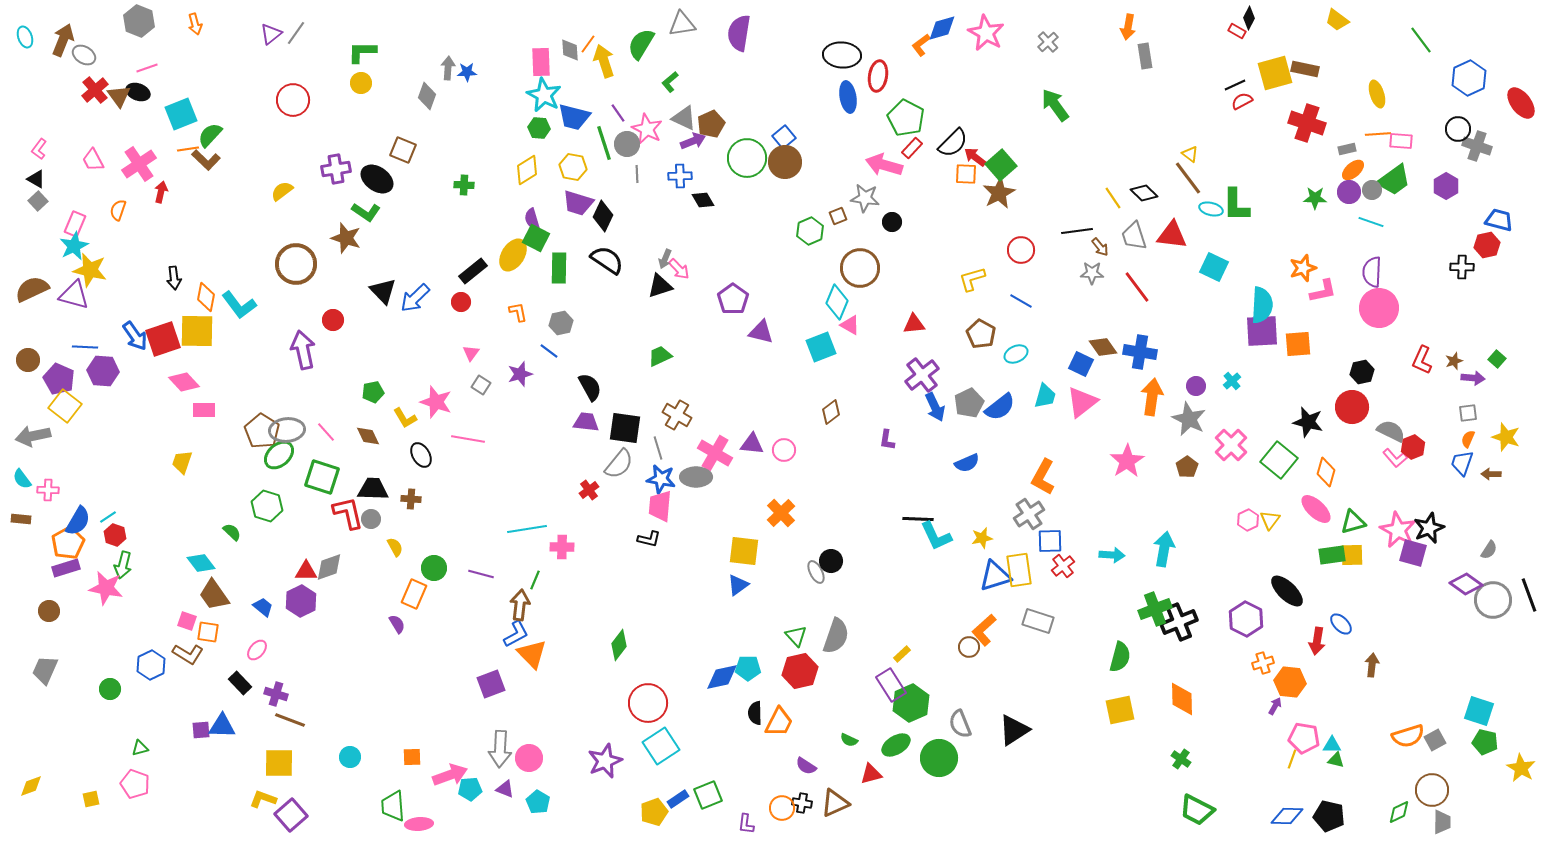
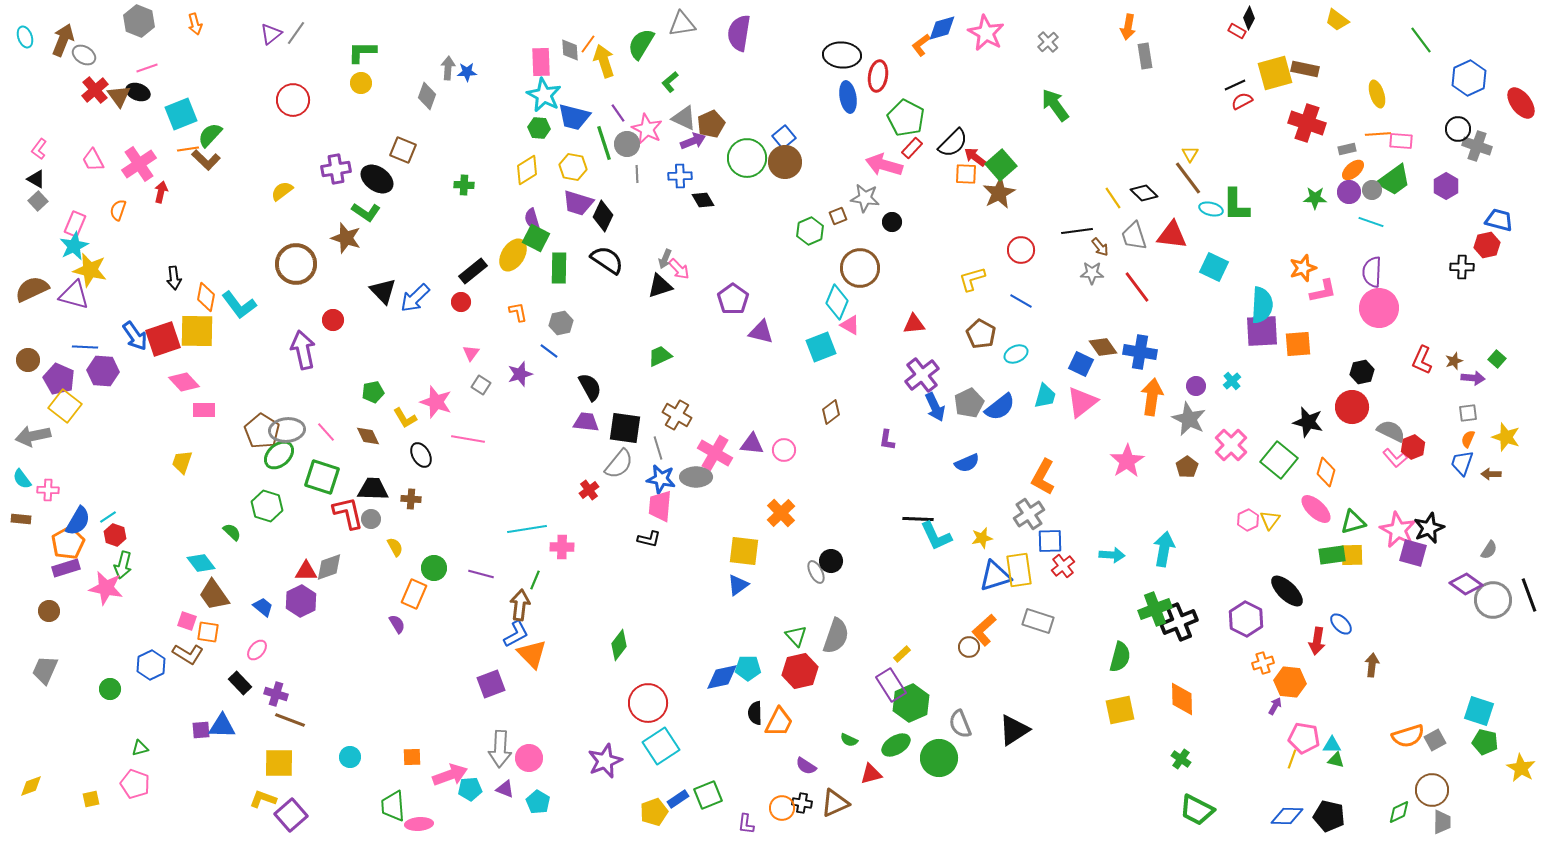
yellow triangle at (1190, 154): rotated 24 degrees clockwise
